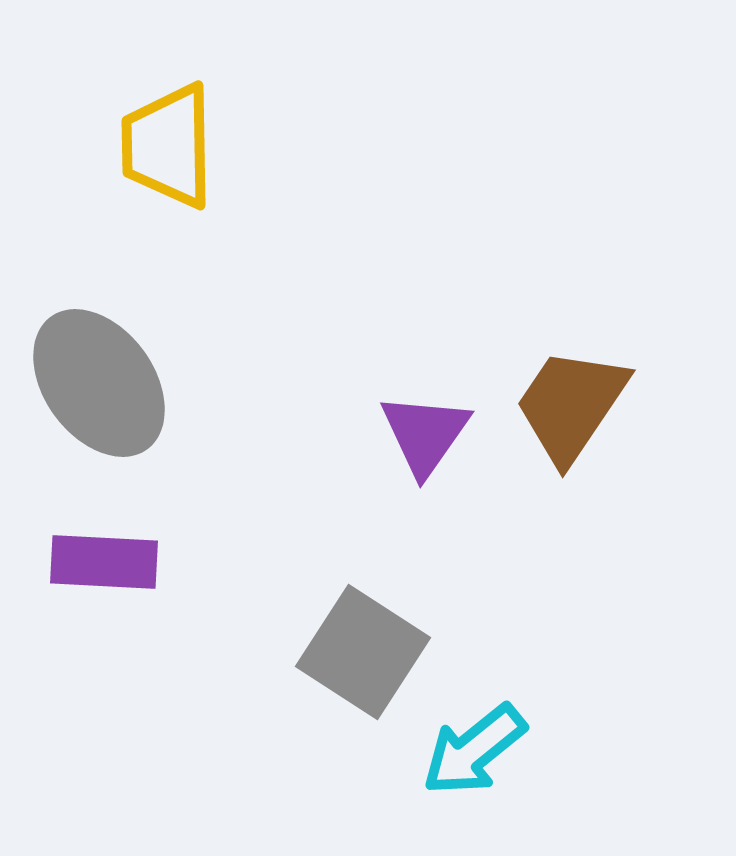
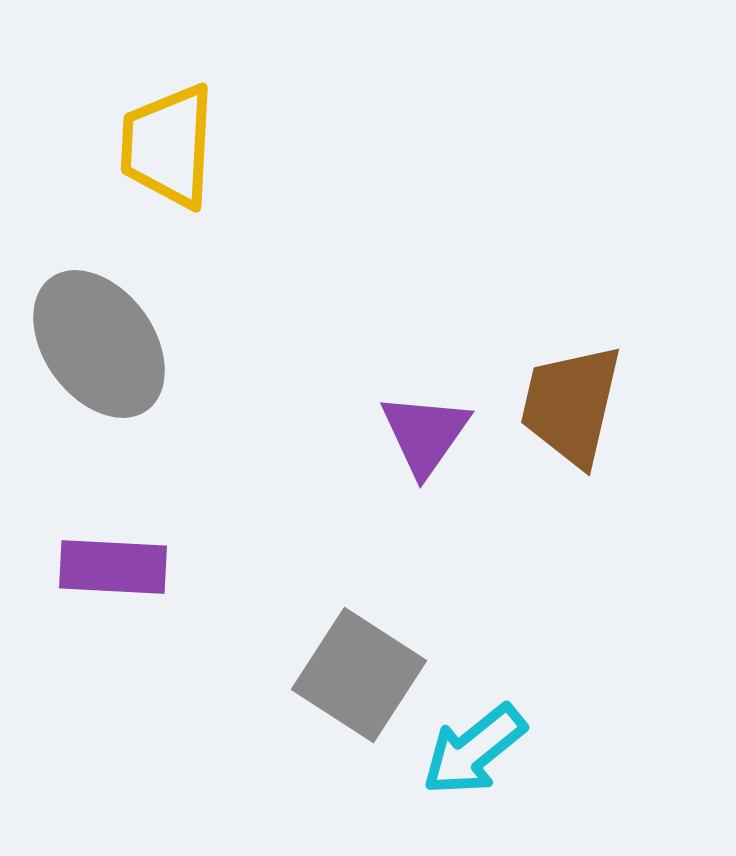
yellow trapezoid: rotated 4 degrees clockwise
gray ellipse: moved 39 px up
brown trapezoid: rotated 21 degrees counterclockwise
purple rectangle: moved 9 px right, 5 px down
gray square: moved 4 px left, 23 px down
